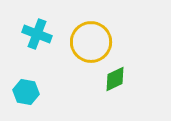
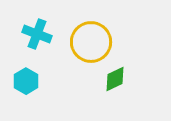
cyan hexagon: moved 11 px up; rotated 20 degrees clockwise
